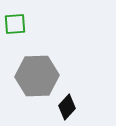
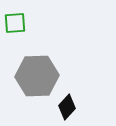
green square: moved 1 px up
